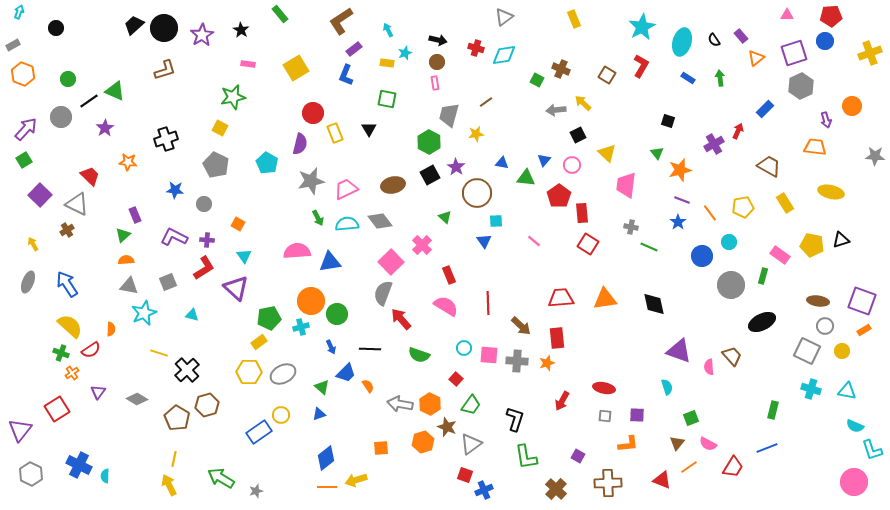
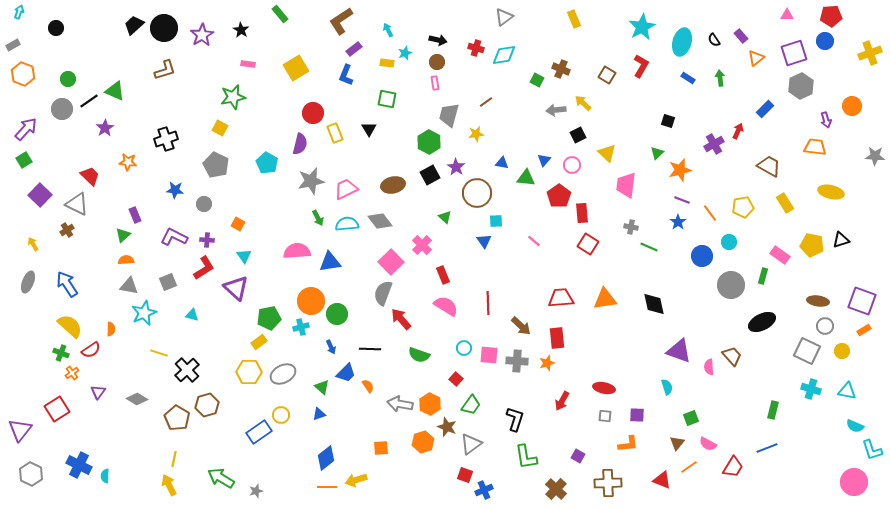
gray circle at (61, 117): moved 1 px right, 8 px up
green triangle at (657, 153): rotated 24 degrees clockwise
red rectangle at (449, 275): moved 6 px left
